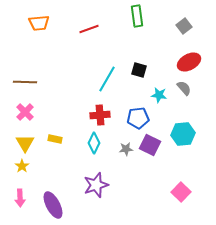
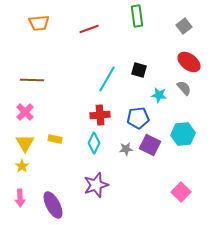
red ellipse: rotated 65 degrees clockwise
brown line: moved 7 px right, 2 px up
